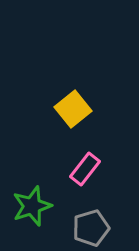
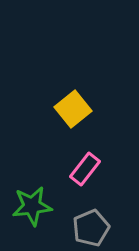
green star: rotated 12 degrees clockwise
gray pentagon: rotated 6 degrees counterclockwise
